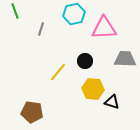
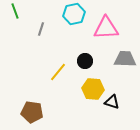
pink triangle: moved 2 px right
